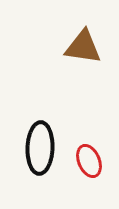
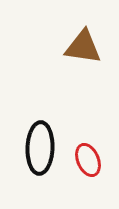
red ellipse: moved 1 px left, 1 px up
